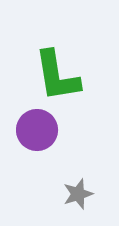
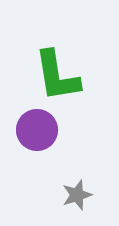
gray star: moved 1 px left, 1 px down
